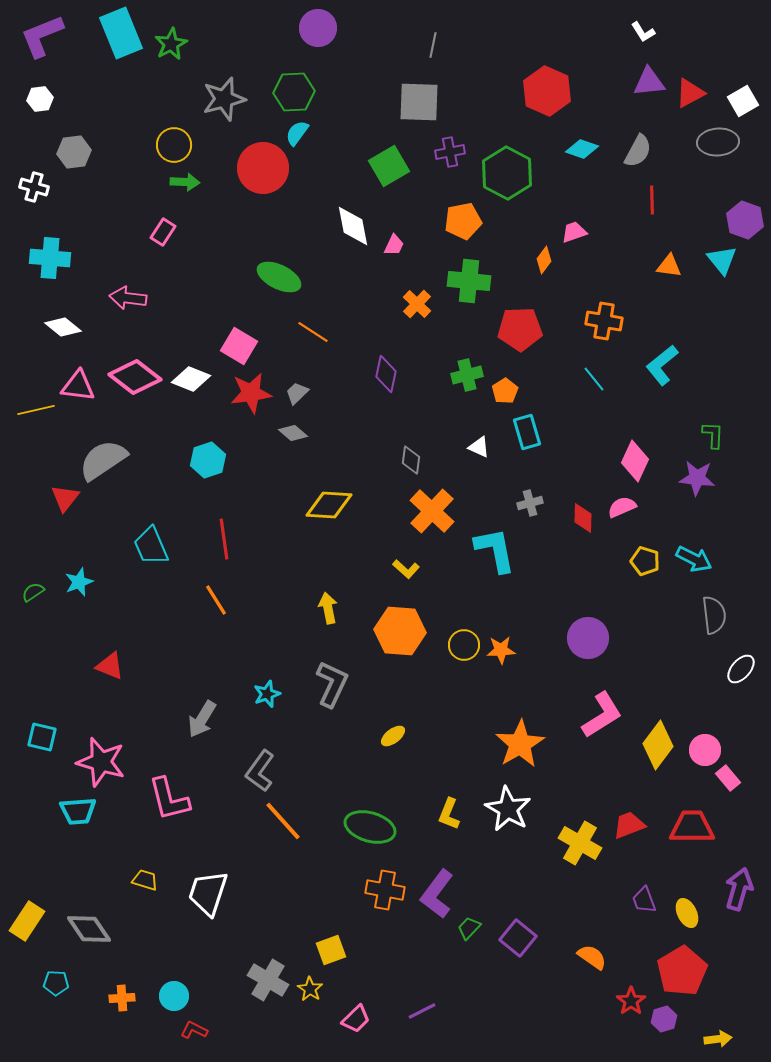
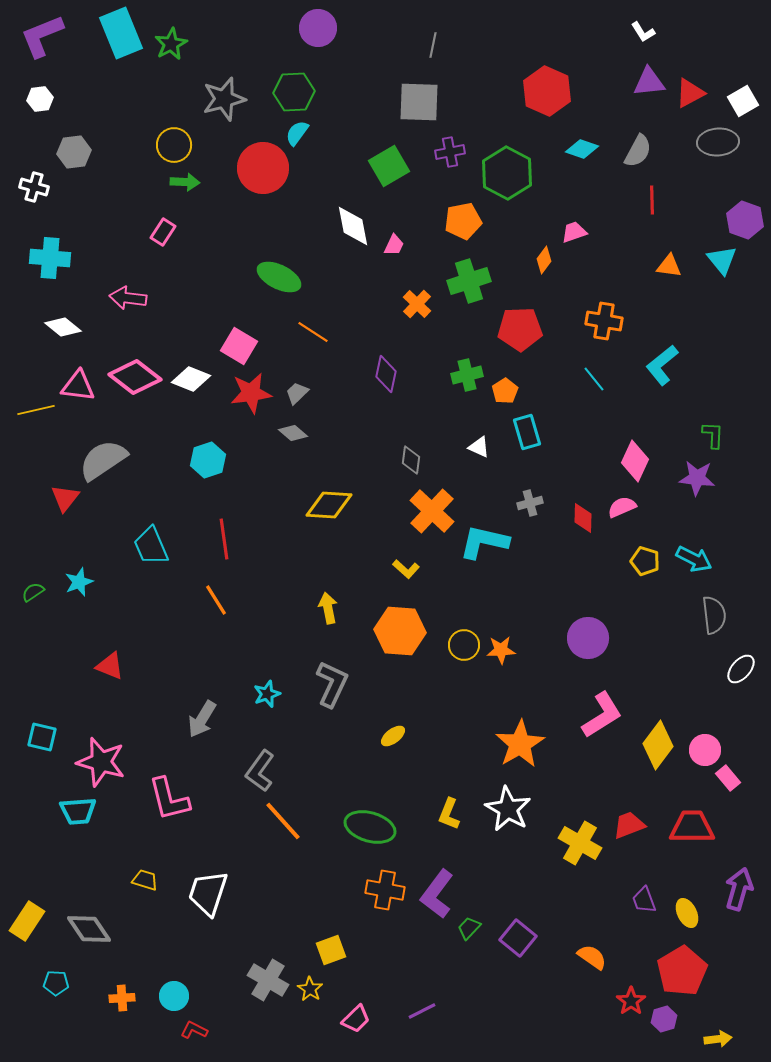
green cross at (469, 281): rotated 24 degrees counterclockwise
cyan L-shape at (495, 550): moved 11 px left, 8 px up; rotated 66 degrees counterclockwise
